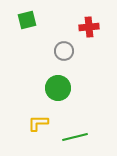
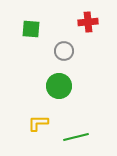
green square: moved 4 px right, 9 px down; rotated 18 degrees clockwise
red cross: moved 1 px left, 5 px up
green circle: moved 1 px right, 2 px up
green line: moved 1 px right
